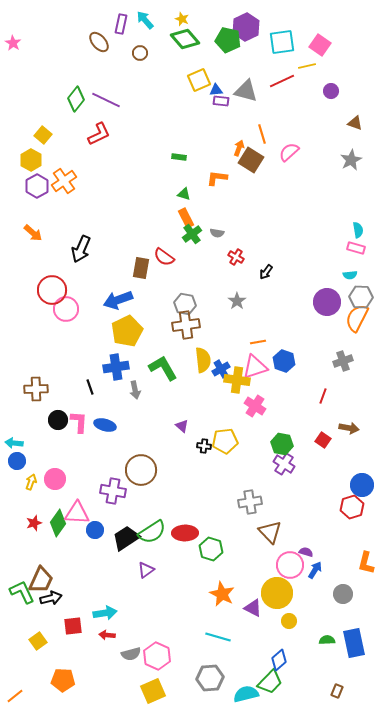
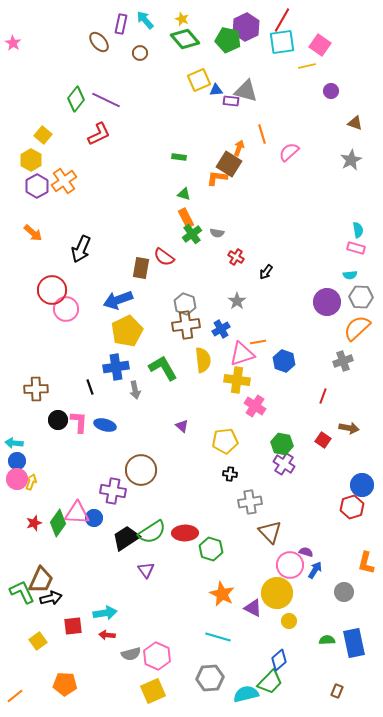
red line at (282, 81): moved 61 px up; rotated 35 degrees counterclockwise
purple rectangle at (221, 101): moved 10 px right
brown square at (251, 160): moved 22 px left, 4 px down
gray hexagon at (185, 304): rotated 10 degrees clockwise
orange semicircle at (357, 318): moved 10 px down; rotated 20 degrees clockwise
pink triangle at (255, 367): moved 13 px left, 13 px up
blue cross at (221, 369): moved 40 px up
black cross at (204, 446): moved 26 px right, 28 px down
pink circle at (55, 479): moved 38 px left
blue circle at (95, 530): moved 1 px left, 12 px up
purple triangle at (146, 570): rotated 30 degrees counterclockwise
gray circle at (343, 594): moved 1 px right, 2 px up
orange pentagon at (63, 680): moved 2 px right, 4 px down
